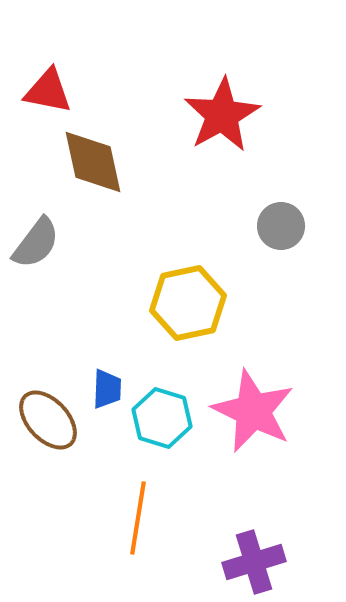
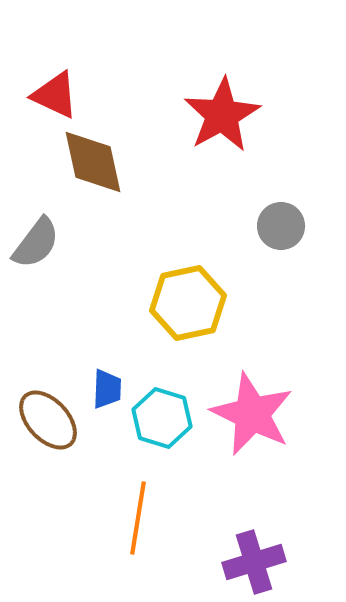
red triangle: moved 7 px right, 4 px down; rotated 14 degrees clockwise
pink star: moved 1 px left, 3 px down
